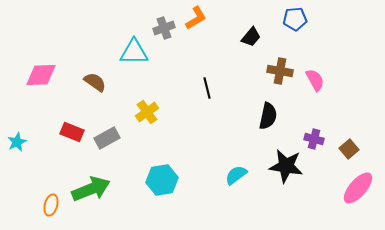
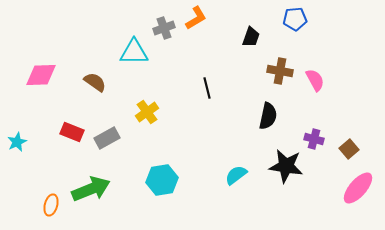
black trapezoid: rotated 20 degrees counterclockwise
